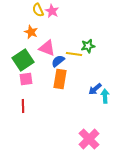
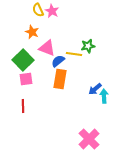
orange star: moved 1 px right
green square: rotated 10 degrees counterclockwise
cyan arrow: moved 1 px left
